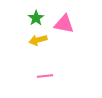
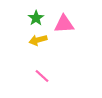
pink triangle: rotated 15 degrees counterclockwise
pink line: moved 3 px left; rotated 49 degrees clockwise
